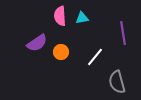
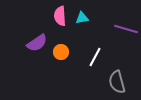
purple line: moved 3 px right, 4 px up; rotated 65 degrees counterclockwise
white line: rotated 12 degrees counterclockwise
